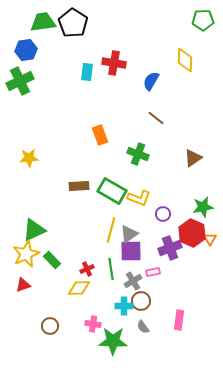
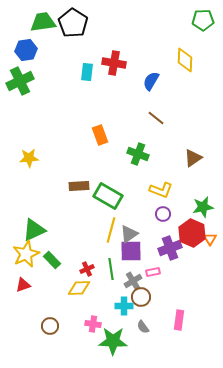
green rectangle at (112, 191): moved 4 px left, 5 px down
yellow L-shape at (139, 198): moved 22 px right, 8 px up
brown circle at (141, 301): moved 4 px up
